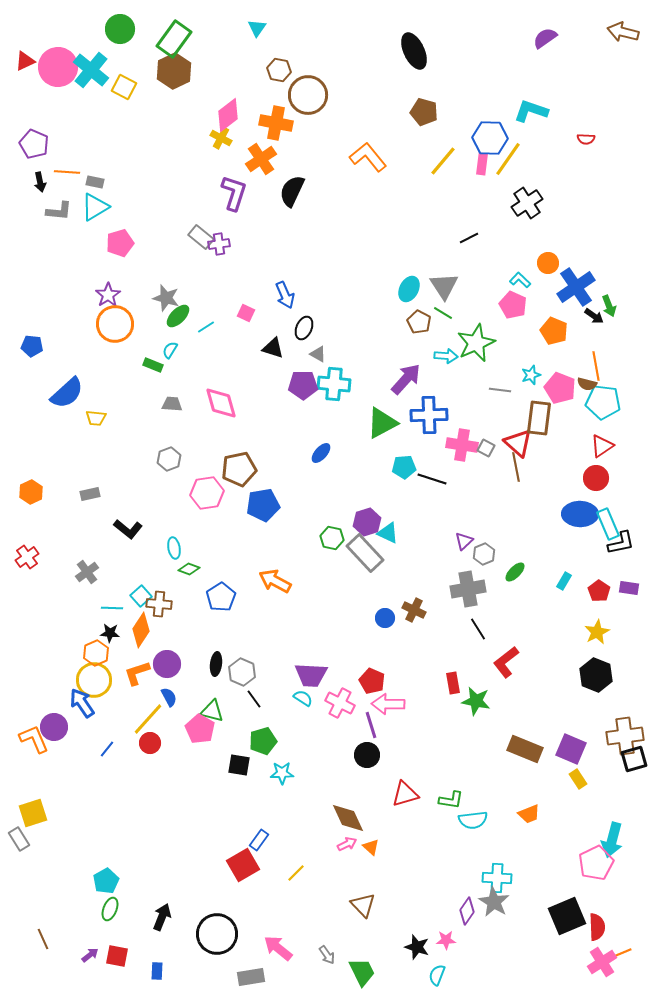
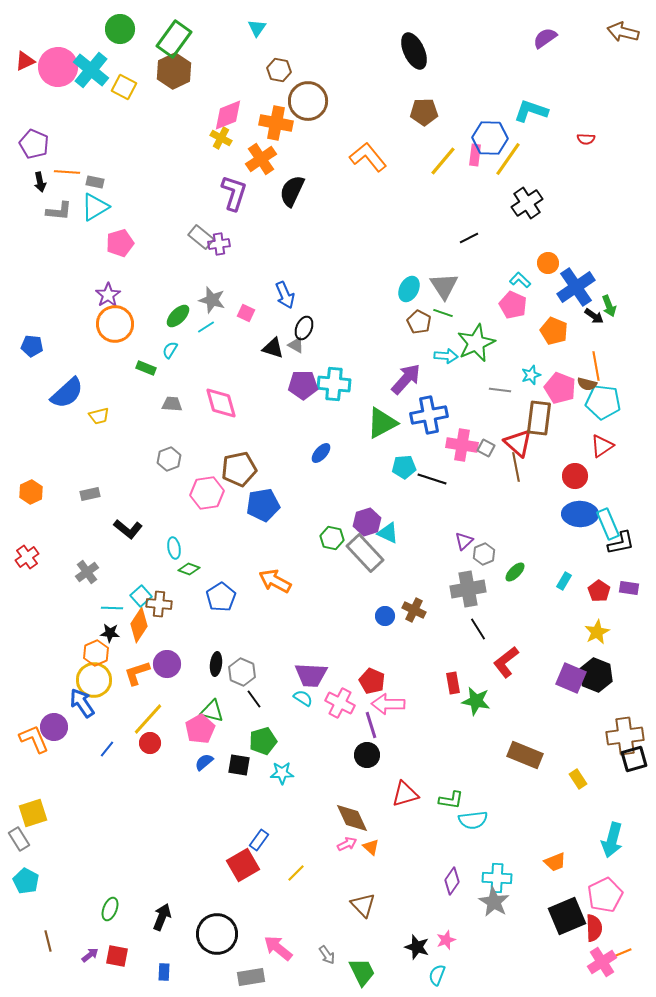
brown circle at (308, 95): moved 6 px down
brown pentagon at (424, 112): rotated 16 degrees counterclockwise
pink diamond at (228, 115): rotated 16 degrees clockwise
pink rectangle at (482, 164): moved 7 px left, 9 px up
gray star at (166, 298): moved 46 px right, 2 px down
green line at (443, 313): rotated 12 degrees counterclockwise
gray triangle at (318, 354): moved 22 px left, 9 px up
green rectangle at (153, 365): moved 7 px left, 3 px down
blue cross at (429, 415): rotated 9 degrees counterclockwise
yellow trapezoid at (96, 418): moved 3 px right, 2 px up; rotated 20 degrees counterclockwise
red circle at (596, 478): moved 21 px left, 2 px up
blue circle at (385, 618): moved 2 px up
orange diamond at (141, 630): moved 2 px left, 5 px up
blue semicircle at (169, 697): moved 35 px right, 65 px down; rotated 102 degrees counterclockwise
pink pentagon at (200, 729): rotated 12 degrees clockwise
brown rectangle at (525, 749): moved 6 px down
purple square at (571, 749): moved 71 px up
orange trapezoid at (529, 814): moved 26 px right, 48 px down
brown diamond at (348, 818): moved 4 px right
pink pentagon at (596, 863): moved 9 px right, 32 px down
cyan pentagon at (106, 881): moved 80 px left; rotated 15 degrees counterclockwise
purple diamond at (467, 911): moved 15 px left, 30 px up
red semicircle at (597, 927): moved 3 px left, 1 px down
brown line at (43, 939): moved 5 px right, 2 px down; rotated 10 degrees clockwise
pink star at (446, 940): rotated 18 degrees counterclockwise
blue rectangle at (157, 971): moved 7 px right, 1 px down
